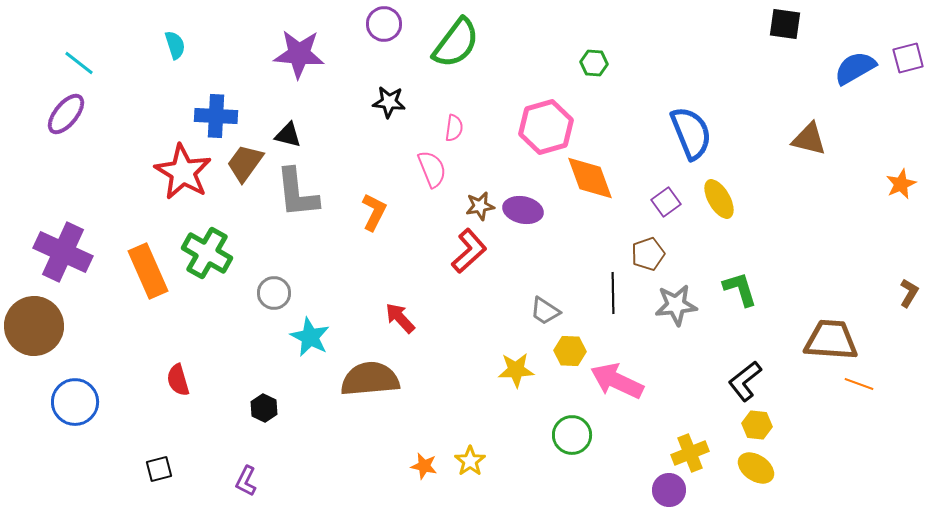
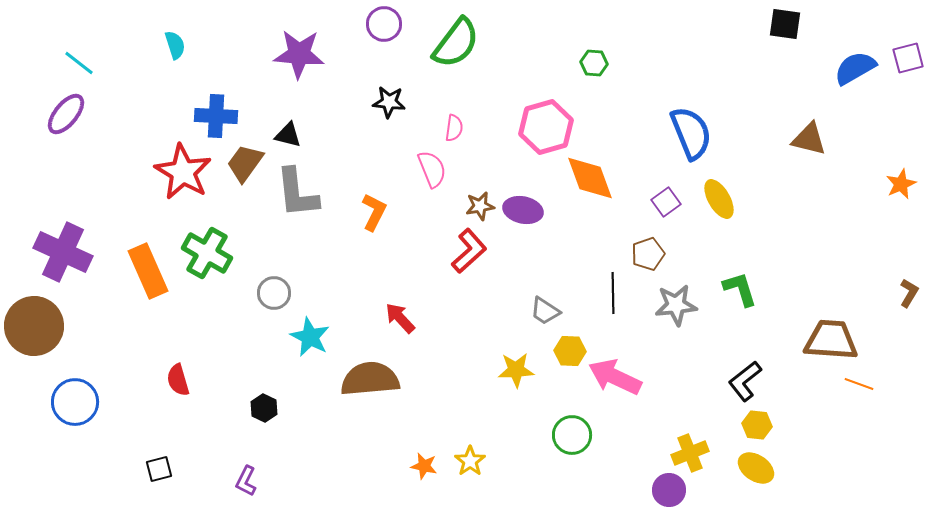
pink arrow at (617, 381): moved 2 px left, 4 px up
